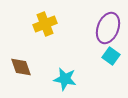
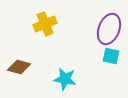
purple ellipse: moved 1 px right, 1 px down
cyan square: rotated 24 degrees counterclockwise
brown diamond: moved 2 px left; rotated 55 degrees counterclockwise
